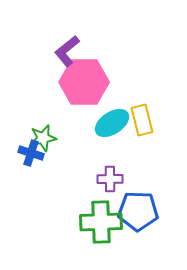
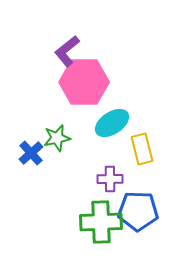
yellow rectangle: moved 29 px down
green star: moved 14 px right
blue cross: rotated 30 degrees clockwise
